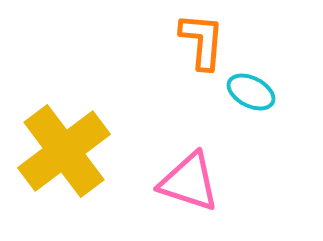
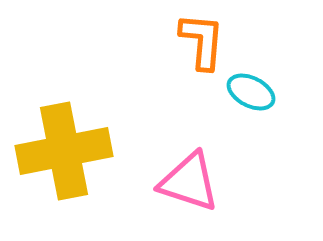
yellow cross: rotated 26 degrees clockwise
